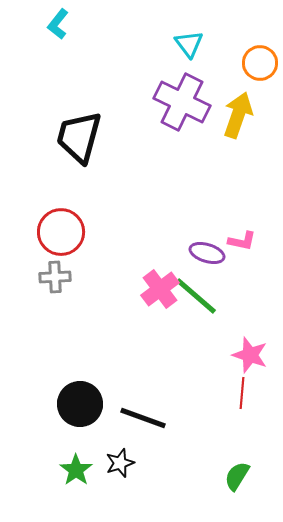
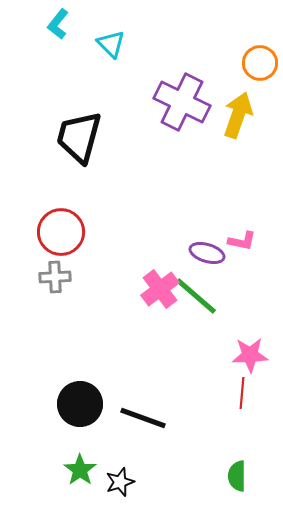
cyan triangle: moved 78 px left; rotated 8 degrees counterclockwise
pink star: rotated 21 degrees counterclockwise
black star: moved 19 px down
green star: moved 4 px right
green semicircle: rotated 32 degrees counterclockwise
